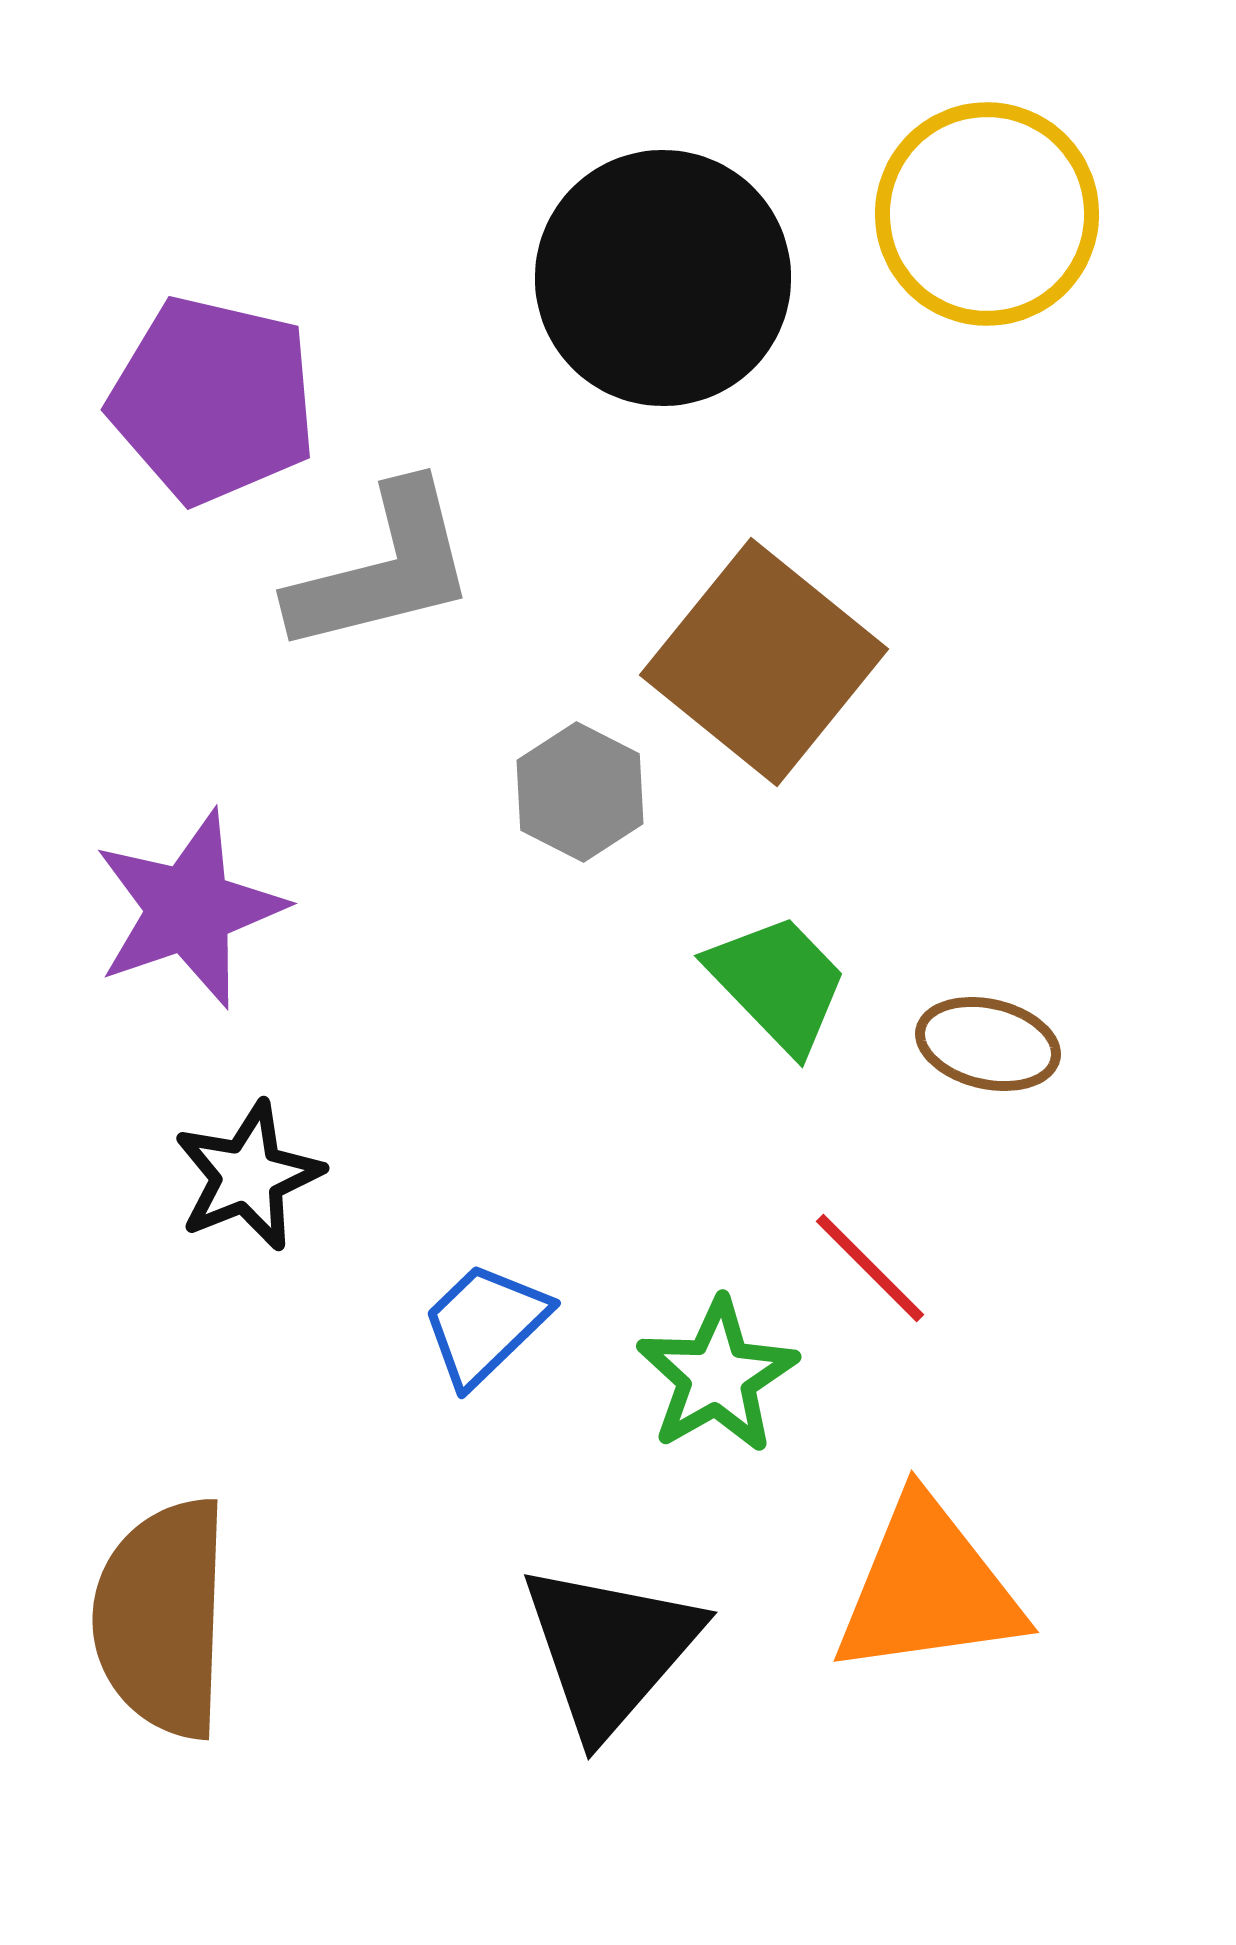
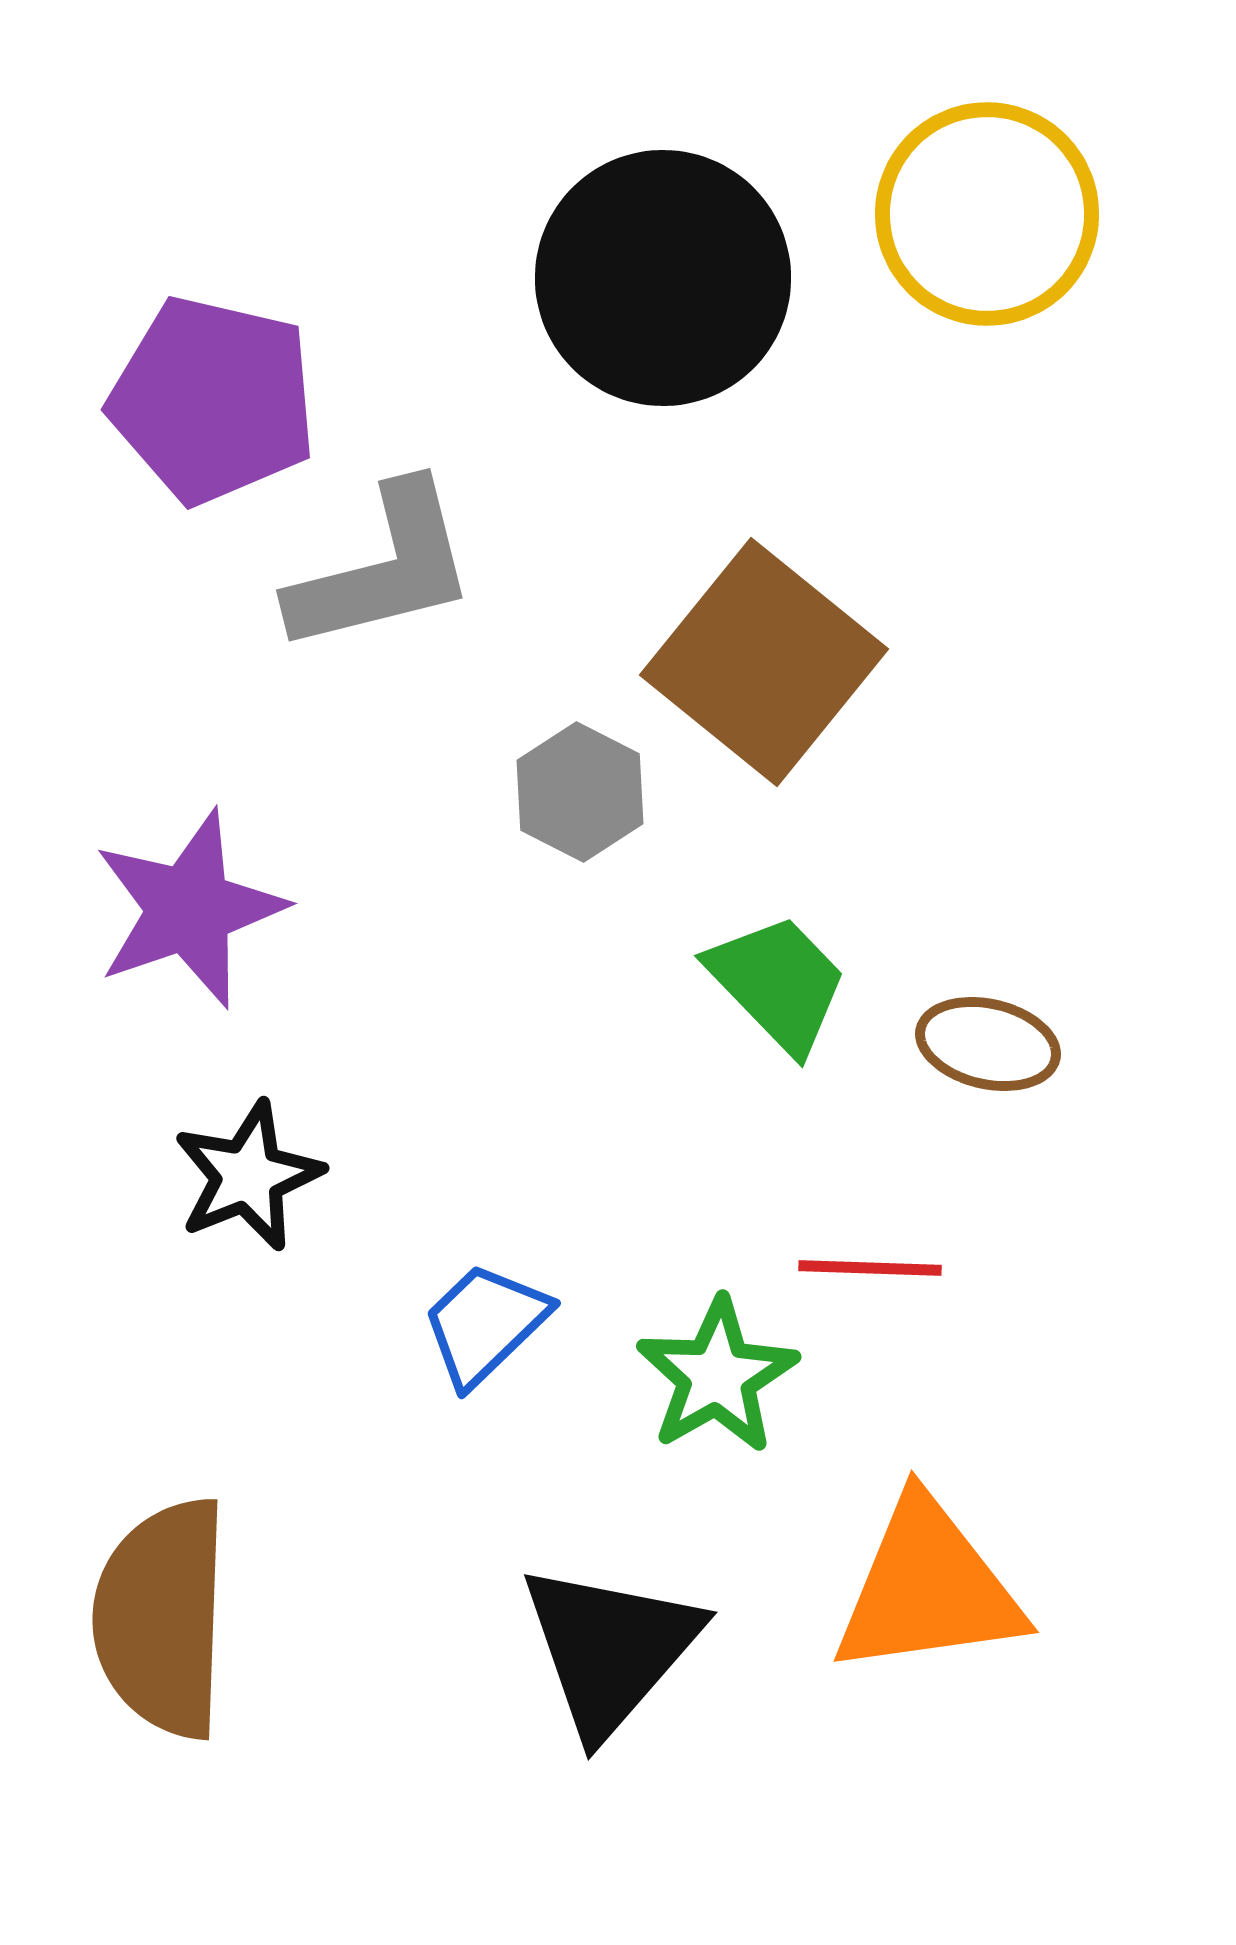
red line: rotated 43 degrees counterclockwise
